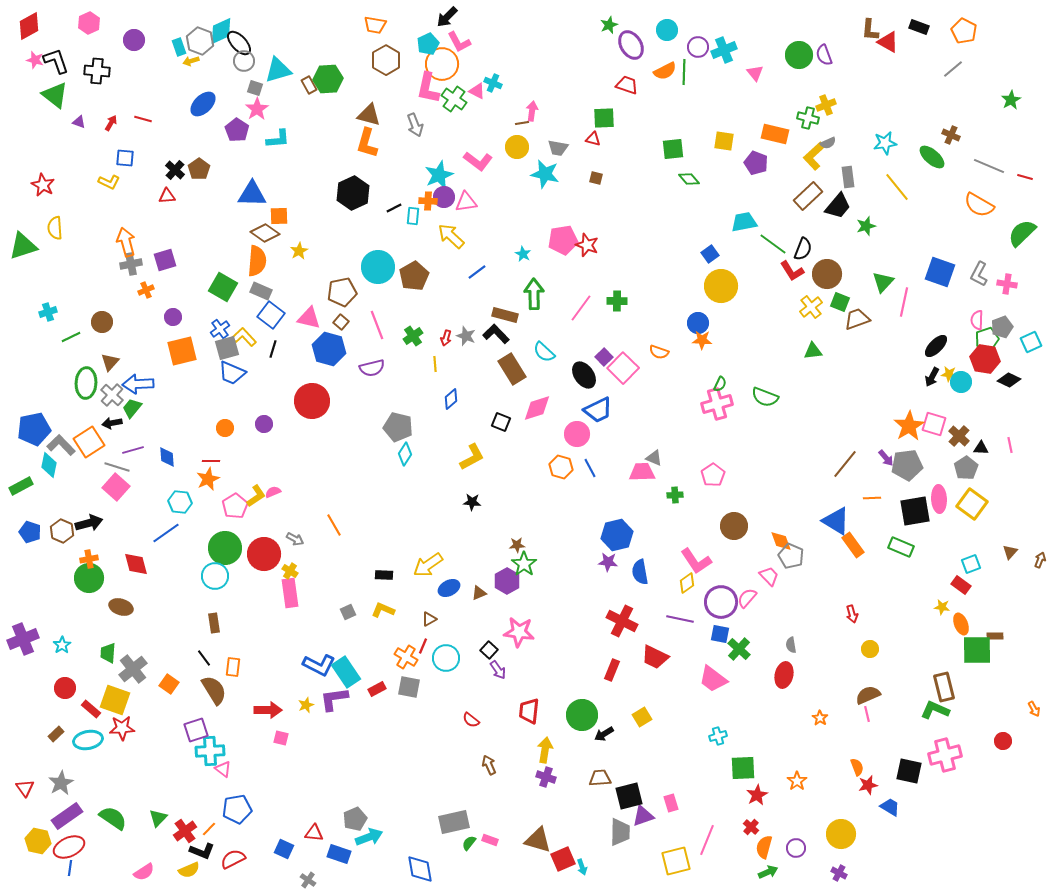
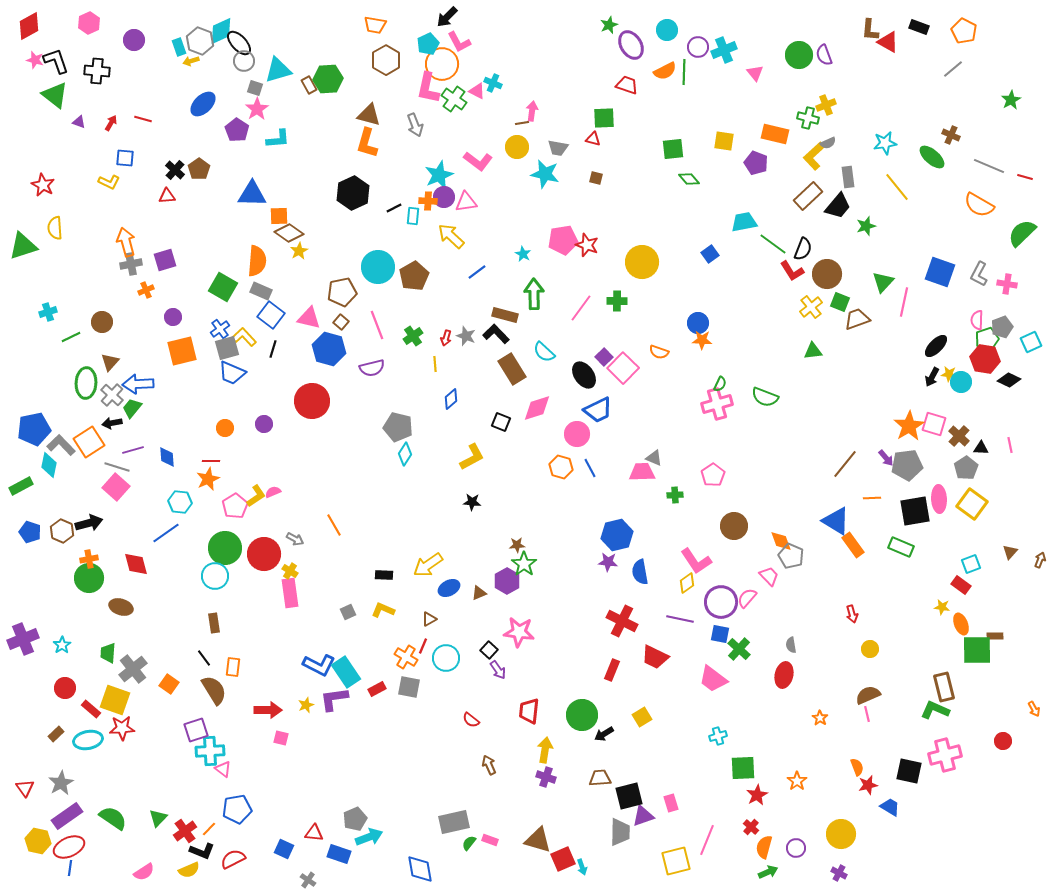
brown diamond at (265, 233): moved 24 px right
yellow circle at (721, 286): moved 79 px left, 24 px up
